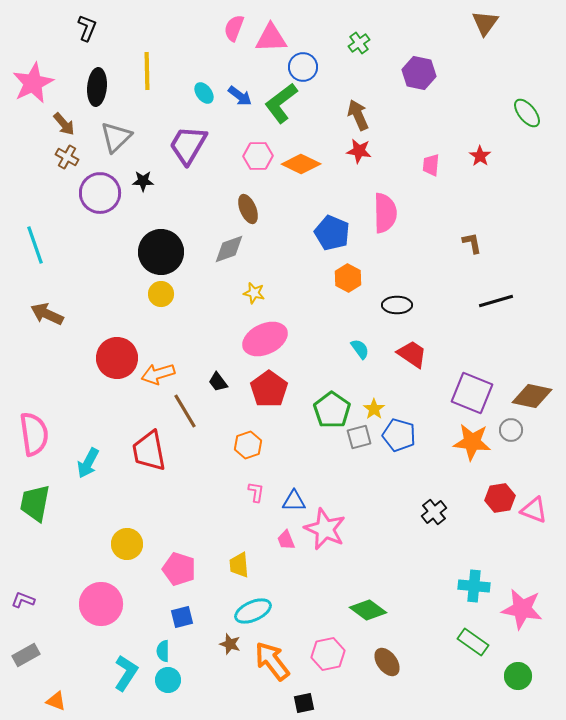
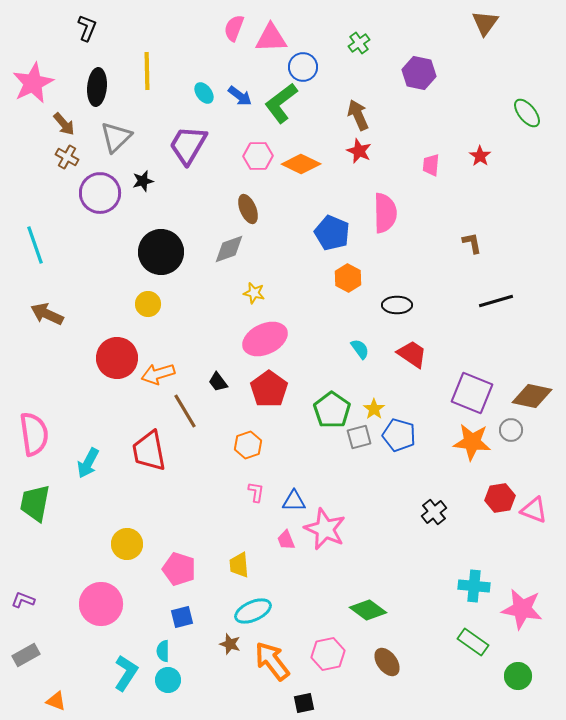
red star at (359, 151): rotated 15 degrees clockwise
black star at (143, 181): rotated 15 degrees counterclockwise
yellow circle at (161, 294): moved 13 px left, 10 px down
